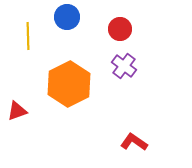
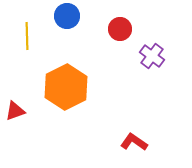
blue circle: moved 1 px up
yellow line: moved 1 px left
purple cross: moved 28 px right, 10 px up
orange hexagon: moved 3 px left, 3 px down
red triangle: moved 2 px left
